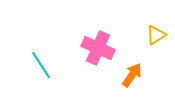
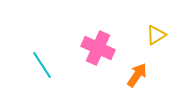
cyan line: moved 1 px right
orange arrow: moved 5 px right
